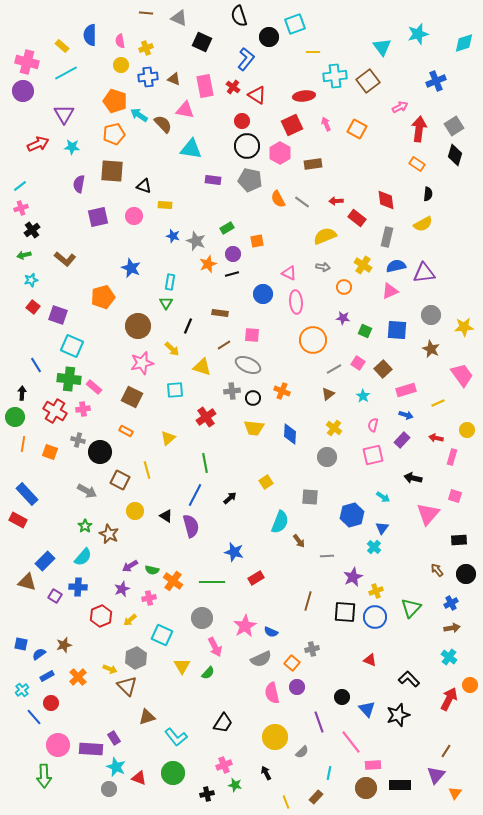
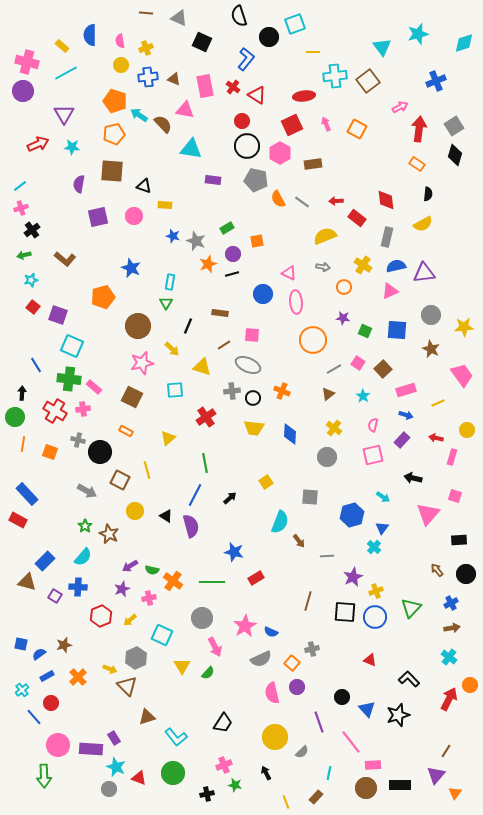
gray pentagon at (250, 180): moved 6 px right
